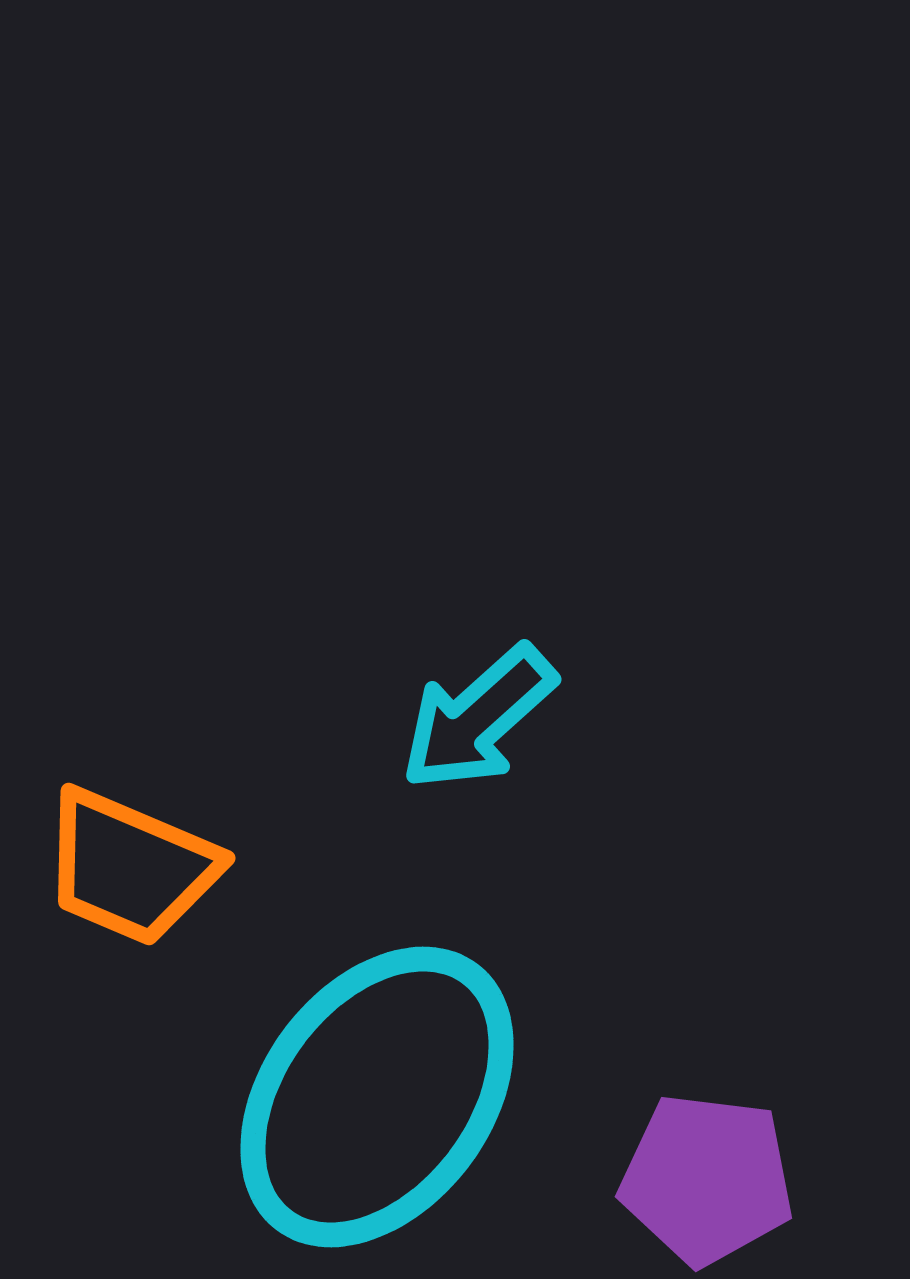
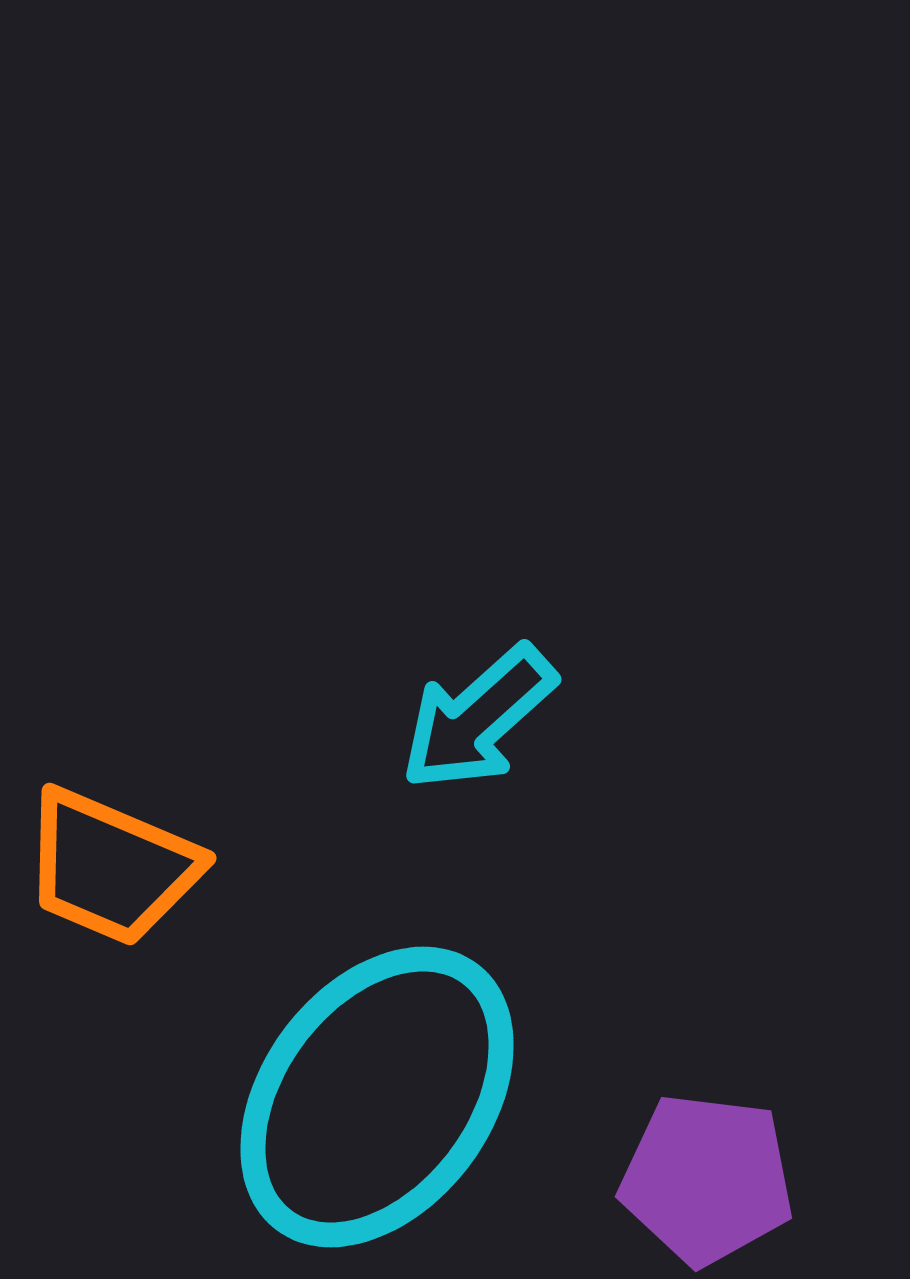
orange trapezoid: moved 19 px left
